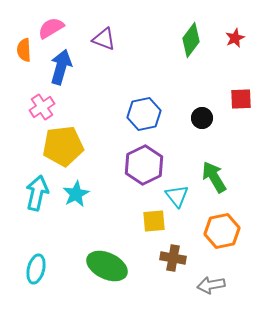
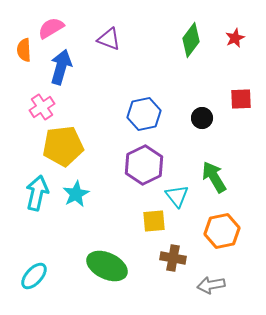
purple triangle: moved 5 px right
cyan ellipse: moved 2 px left, 7 px down; rotated 28 degrees clockwise
